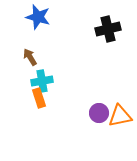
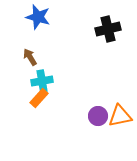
orange rectangle: rotated 60 degrees clockwise
purple circle: moved 1 px left, 3 px down
